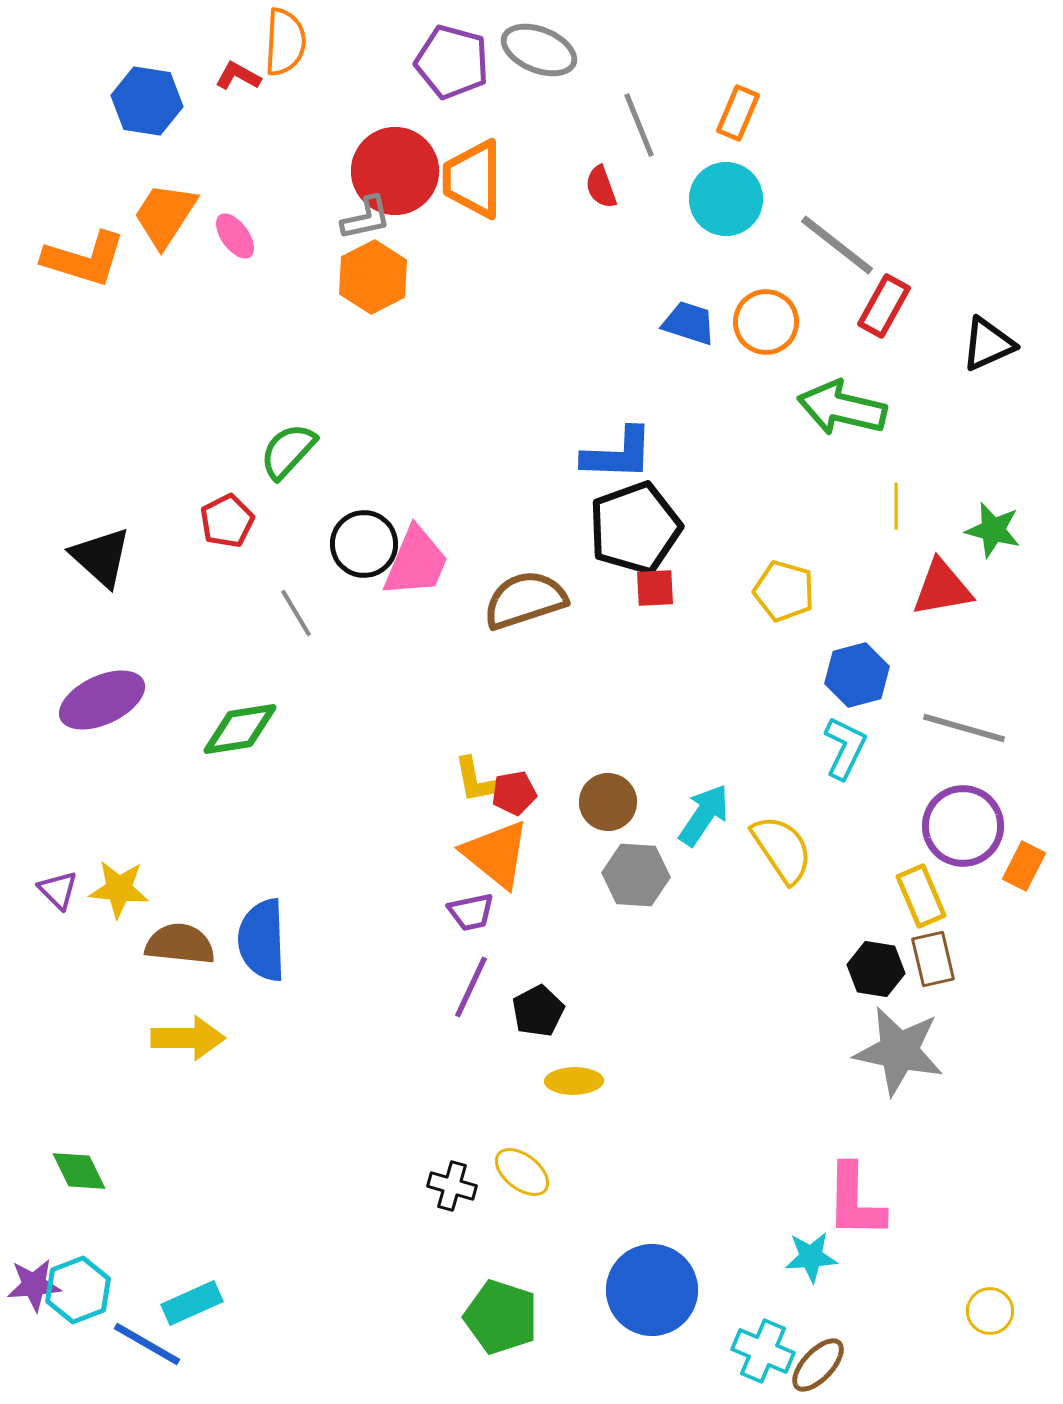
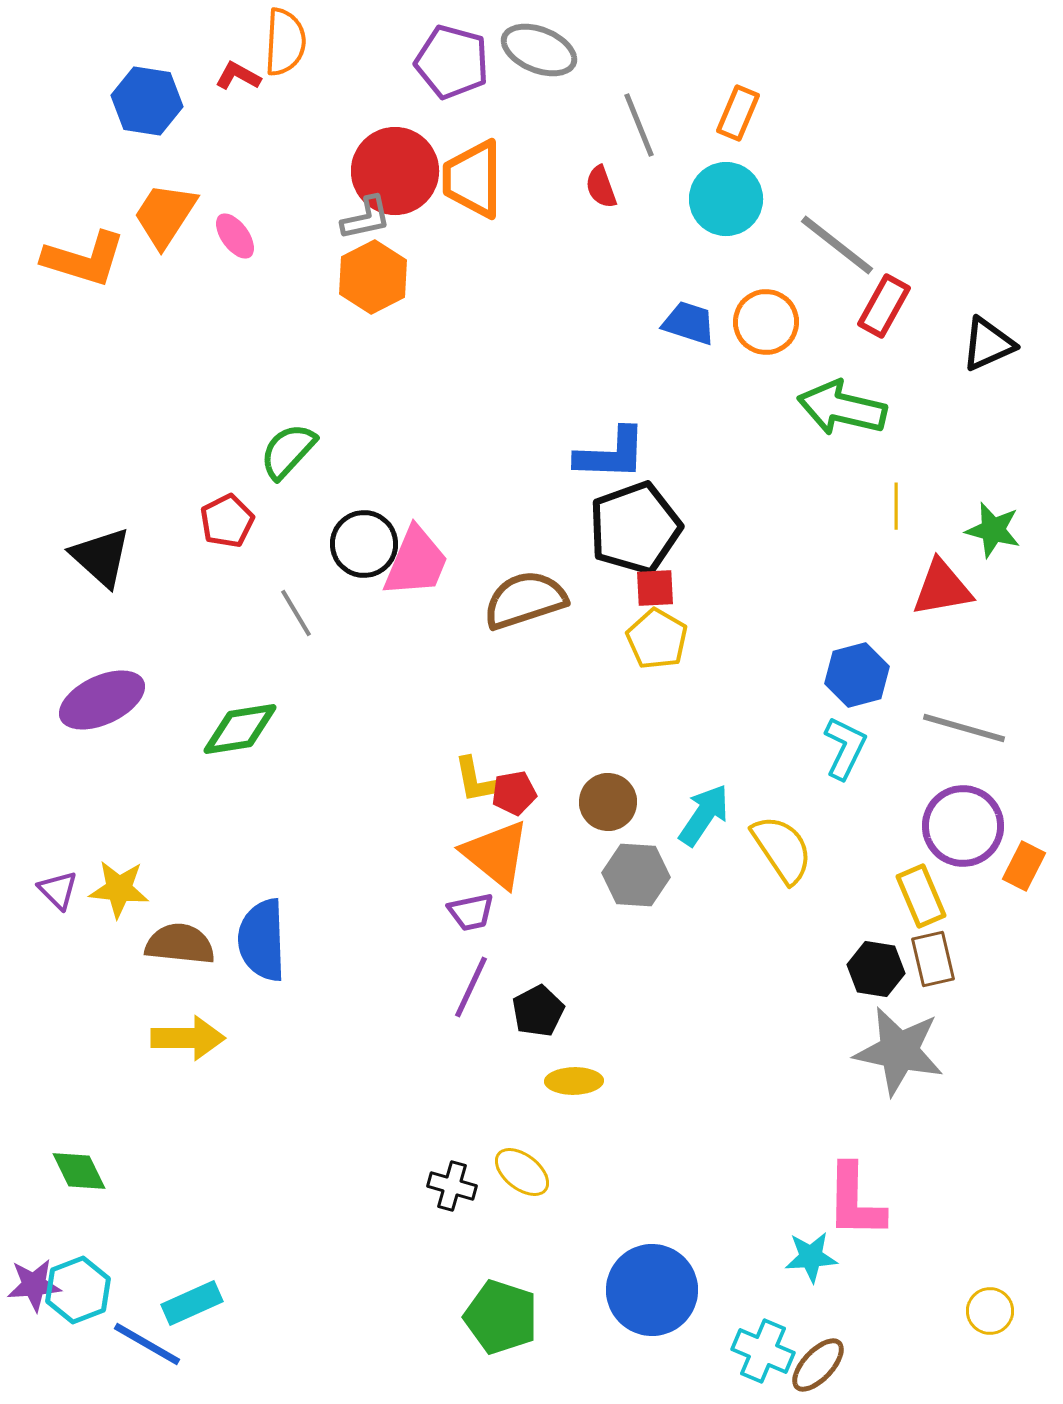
blue L-shape at (618, 454): moved 7 px left
yellow pentagon at (784, 591): moved 127 px left, 48 px down; rotated 14 degrees clockwise
